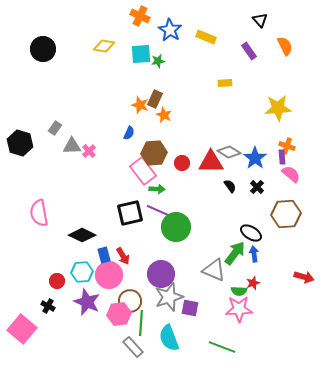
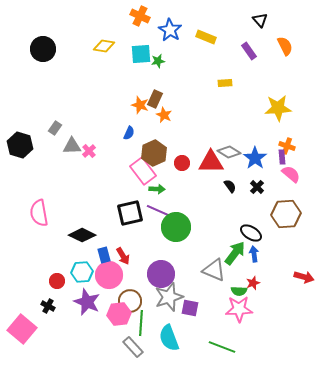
black hexagon at (20, 143): moved 2 px down
brown hexagon at (154, 153): rotated 20 degrees counterclockwise
